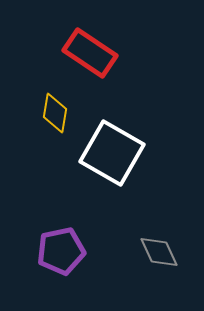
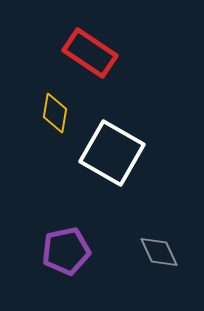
purple pentagon: moved 5 px right
